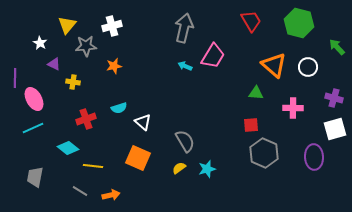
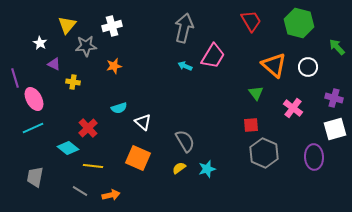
purple line: rotated 18 degrees counterclockwise
green triangle: rotated 49 degrees clockwise
pink cross: rotated 36 degrees clockwise
red cross: moved 2 px right, 9 px down; rotated 24 degrees counterclockwise
